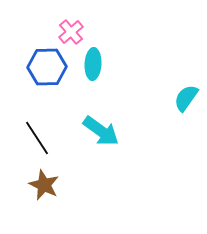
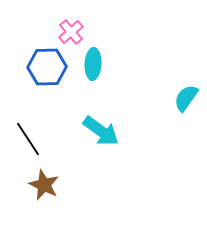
black line: moved 9 px left, 1 px down
